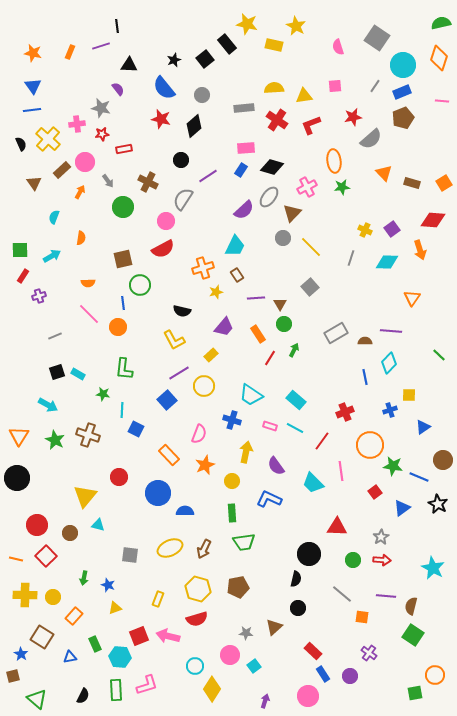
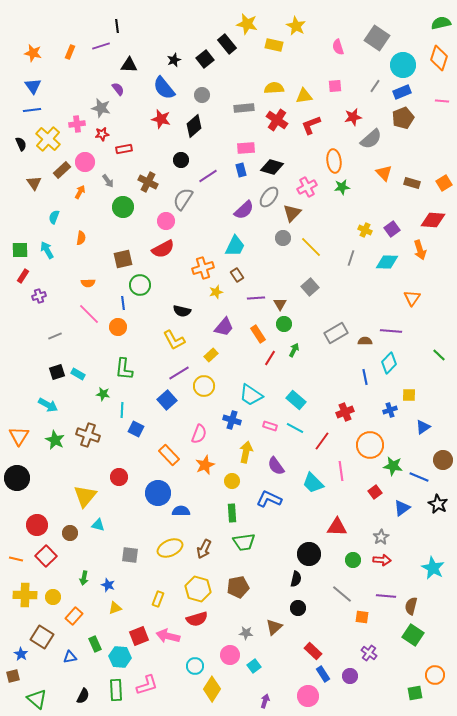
blue rectangle at (241, 170): rotated 48 degrees counterclockwise
cyan arrow at (52, 256): moved 5 px left, 6 px up; rotated 90 degrees counterclockwise
blue semicircle at (185, 511): moved 4 px left
